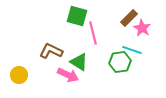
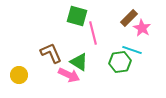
brown L-shape: moved 2 px down; rotated 40 degrees clockwise
pink arrow: moved 1 px right
